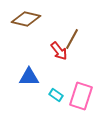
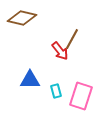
brown diamond: moved 4 px left, 1 px up
red arrow: moved 1 px right
blue triangle: moved 1 px right, 3 px down
cyan rectangle: moved 4 px up; rotated 40 degrees clockwise
